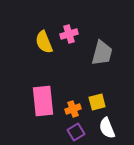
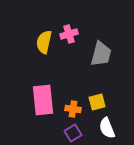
yellow semicircle: rotated 35 degrees clockwise
gray trapezoid: moved 1 px left, 1 px down
pink rectangle: moved 1 px up
orange cross: rotated 28 degrees clockwise
purple square: moved 3 px left, 1 px down
